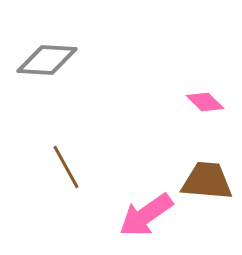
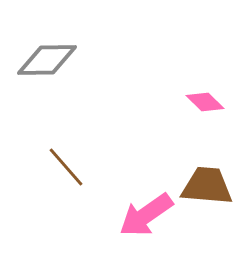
gray diamond: rotated 4 degrees counterclockwise
brown line: rotated 12 degrees counterclockwise
brown trapezoid: moved 5 px down
